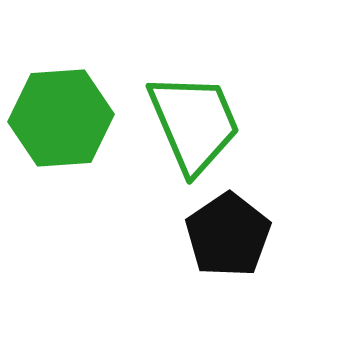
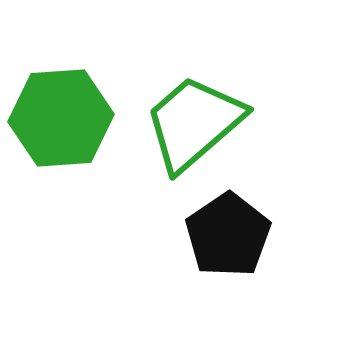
green trapezoid: rotated 108 degrees counterclockwise
